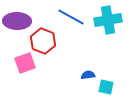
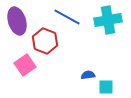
blue line: moved 4 px left
purple ellipse: rotated 72 degrees clockwise
red hexagon: moved 2 px right
pink square: moved 2 px down; rotated 15 degrees counterclockwise
cyan square: rotated 14 degrees counterclockwise
